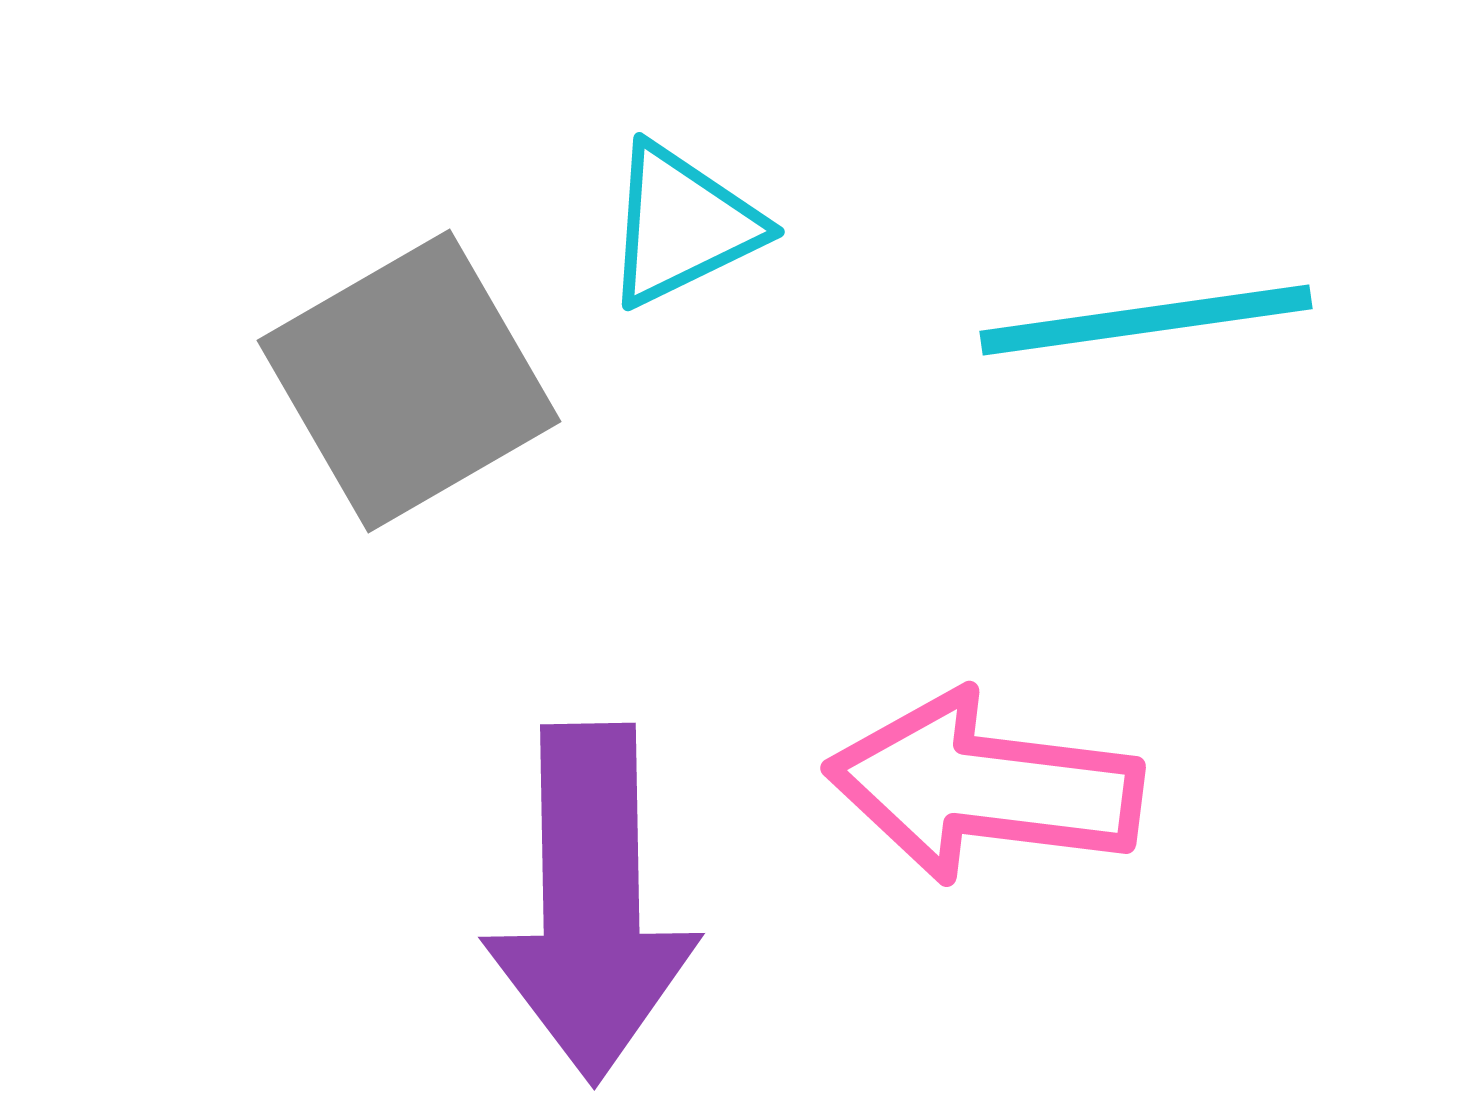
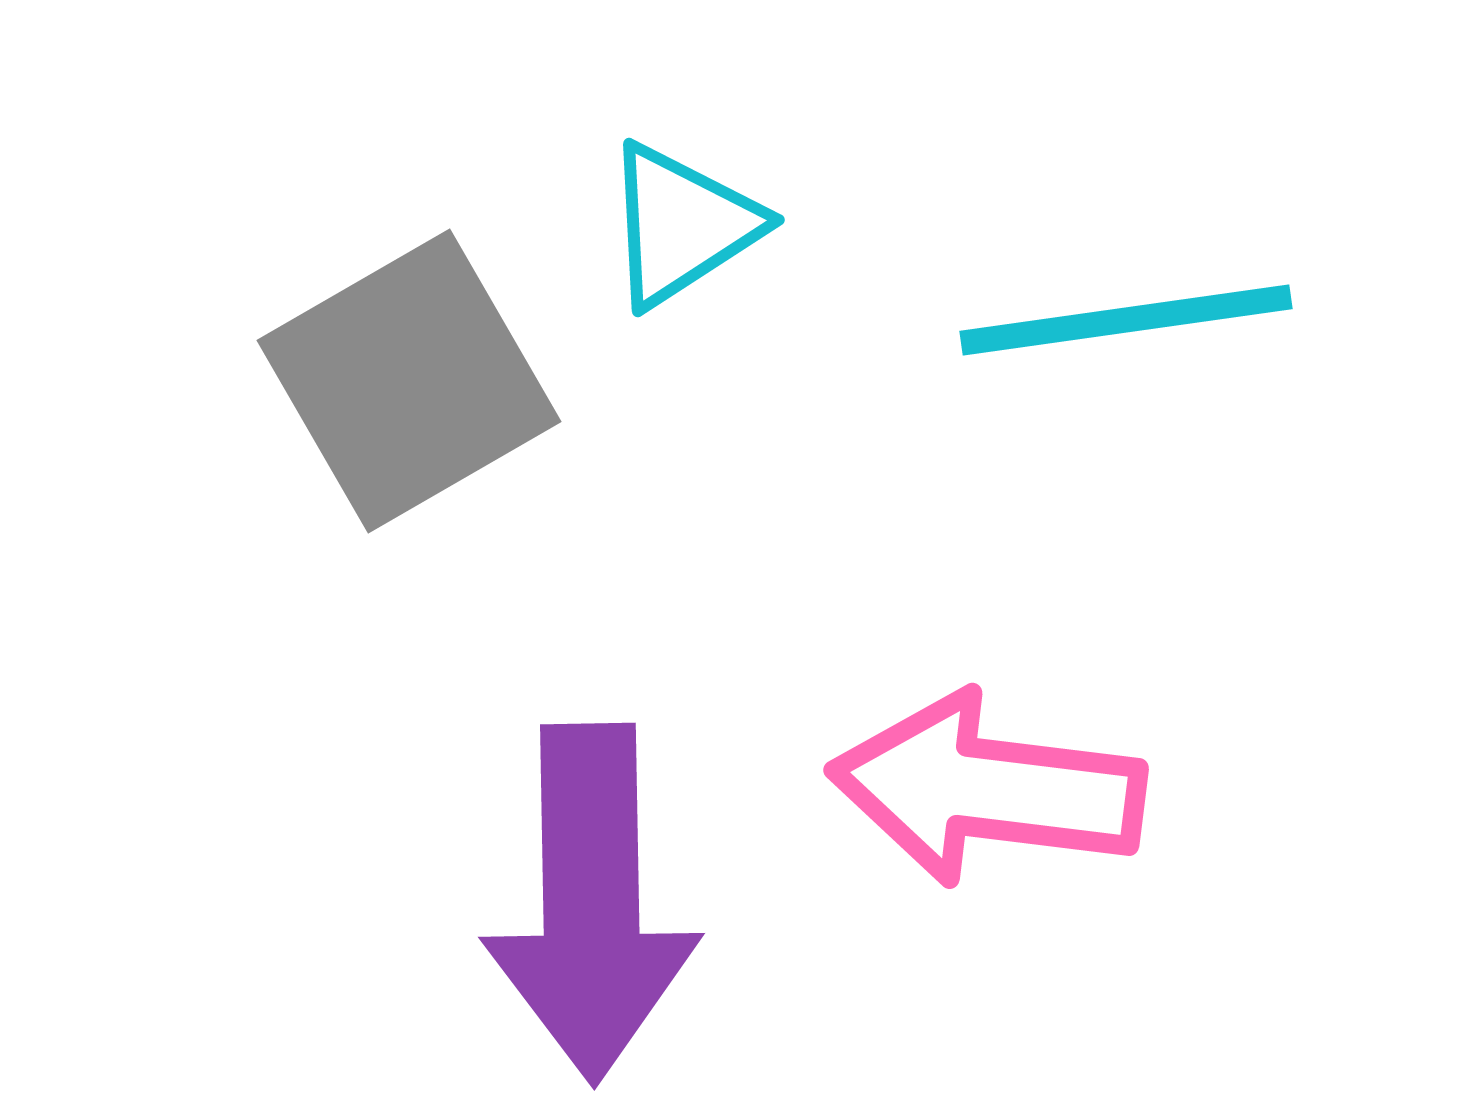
cyan triangle: rotated 7 degrees counterclockwise
cyan line: moved 20 px left
pink arrow: moved 3 px right, 2 px down
